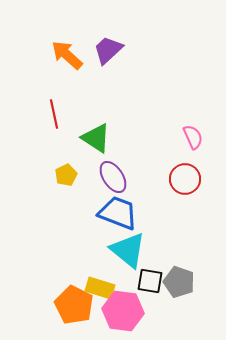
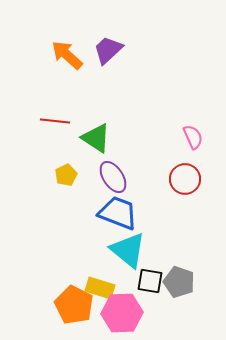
red line: moved 1 px right, 7 px down; rotated 72 degrees counterclockwise
pink hexagon: moved 1 px left, 2 px down; rotated 9 degrees counterclockwise
